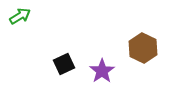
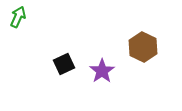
green arrow: moved 2 px left, 1 px down; rotated 35 degrees counterclockwise
brown hexagon: moved 1 px up
